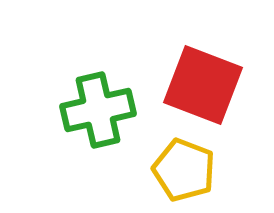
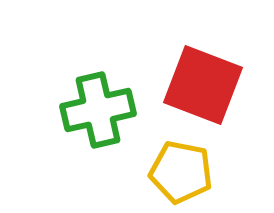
yellow pentagon: moved 3 px left, 2 px down; rotated 10 degrees counterclockwise
